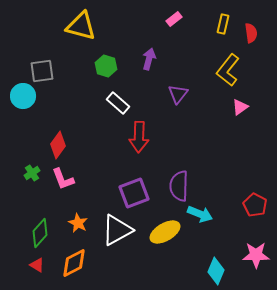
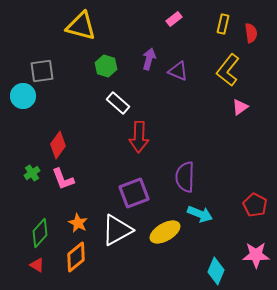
purple triangle: moved 23 px up; rotated 45 degrees counterclockwise
purple semicircle: moved 6 px right, 9 px up
orange diamond: moved 2 px right, 6 px up; rotated 12 degrees counterclockwise
